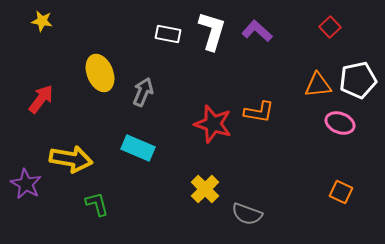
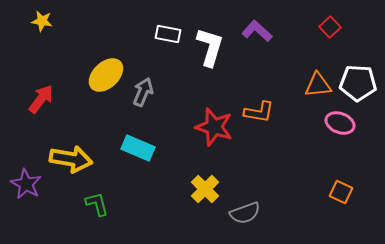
white L-shape: moved 2 px left, 16 px down
yellow ellipse: moved 6 px right, 2 px down; rotated 69 degrees clockwise
white pentagon: moved 3 px down; rotated 15 degrees clockwise
red star: moved 1 px right, 3 px down
gray semicircle: moved 2 px left, 1 px up; rotated 40 degrees counterclockwise
